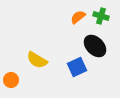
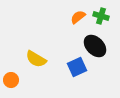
yellow semicircle: moved 1 px left, 1 px up
